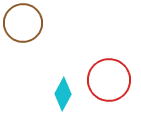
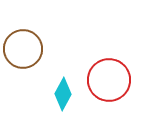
brown circle: moved 26 px down
